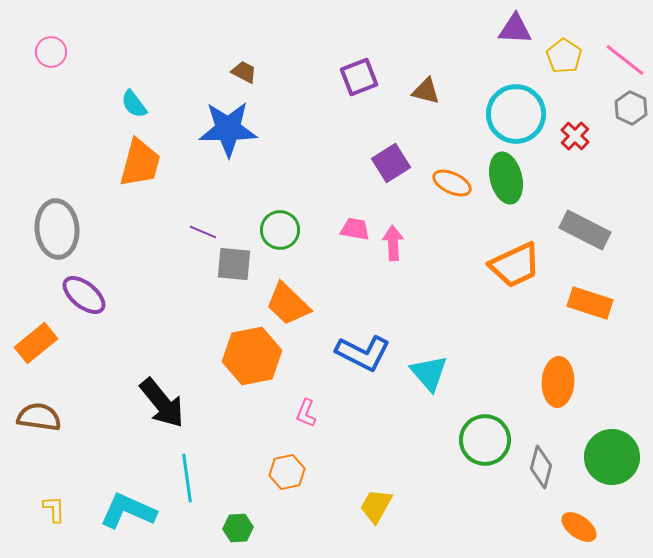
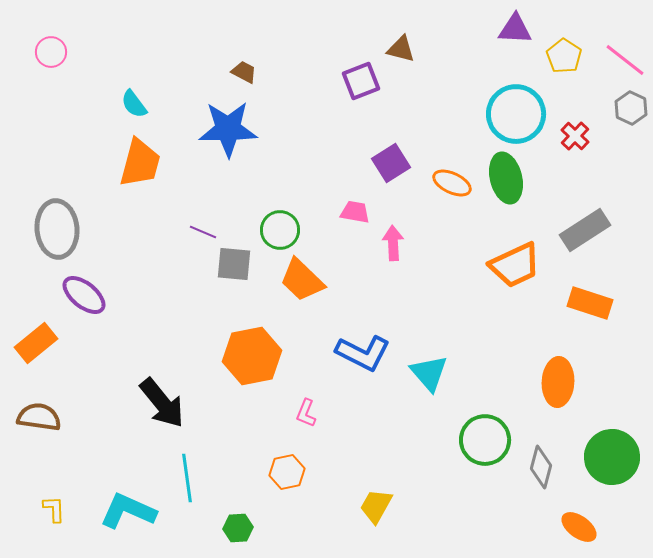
purple square at (359, 77): moved 2 px right, 4 px down
brown triangle at (426, 91): moved 25 px left, 42 px up
pink trapezoid at (355, 229): moved 17 px up
gray rectangle at (585, 230): rotated 60 degrees counterclockwise
orange trapezoid at (288, 304): moved 14 px right, 24 px up
